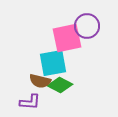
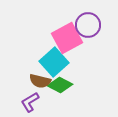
purple circle: moved 1 px right, 1 px up
pink square: rotated 16 degrees counterclockwise
cyan square: moved 1 px right, 1 px up; rotated 32 degrees counterclockwise
purple L-shape: rotated 145 degrees clockwise
